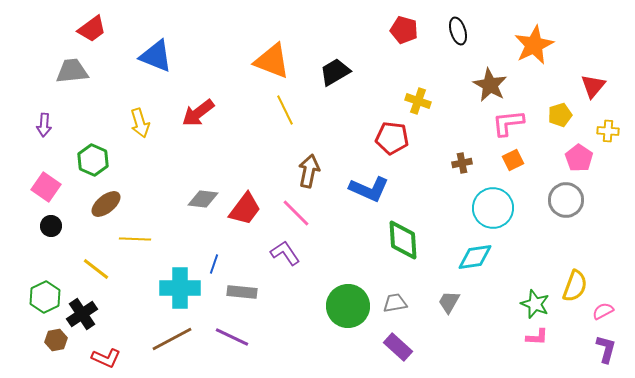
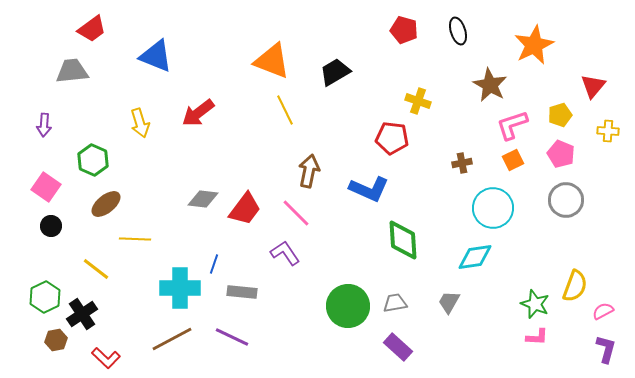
pink L-shape at (508, 123): moved 4 px right, 2 px down; rotated 12 degrees counterclockwise
pink pentagon at (579, 158): moved 18 px left, 4 px up; rotated 12 degrees counterclockwise
red L-shape at (106, 358): rotated 20 degrees clockwise
